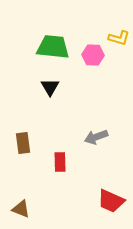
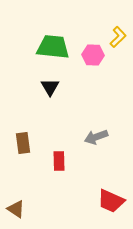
yellow L-shape: moved 1 px left, 1 px up; rotated 60 degrees counterclockwise
red rectangle: moved 1 px left, 1 px up
brown triangle: moved 5 px left; rotated 12 degrees clockwise
